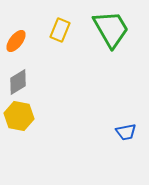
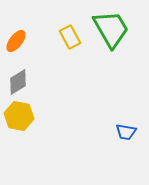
yellow rectangle: moved 10 px right, 7 px down; rotated 50 degrees counterclockwise
blue trapezoid: rotated 20 degrees clockwise
